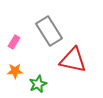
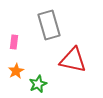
gray rectangle: moved 6 px up; rotated 16 degrees clockwise
pink rectangle: rotated 24 degrees counterclockwise
orange star: moved 1 px right; rotated 28 degrees counterclockwise
